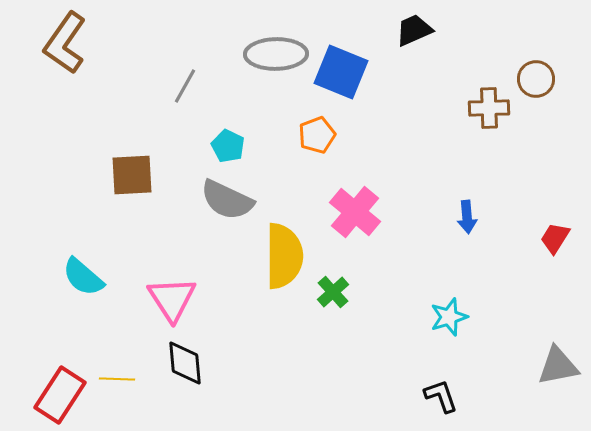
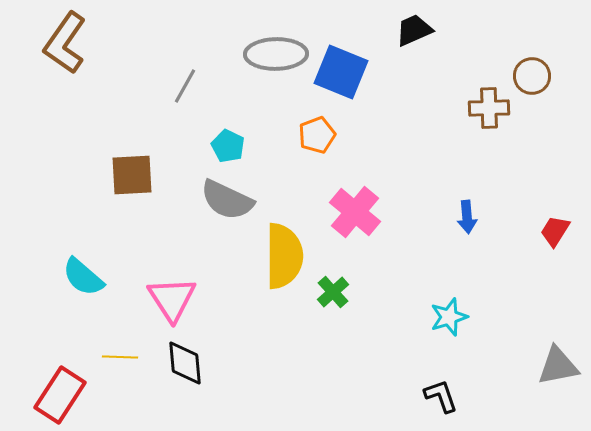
brown circle: moved 4 px left, 3 px up
red trapezoid: moved 7 px up
yellow line: moved 3 px right, 22 px up
